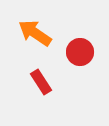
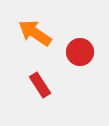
red rectangle: moved 1 px left, 3 px down
